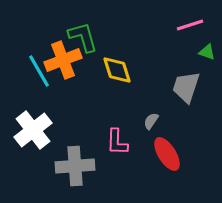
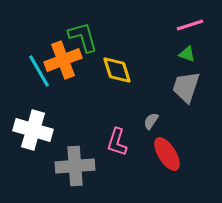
green triangle: moved 20 px left, 2 px down
white cross: rotated 36 degrees counterclockwise
pink L-shape: rotated 16 degrees clockwise
